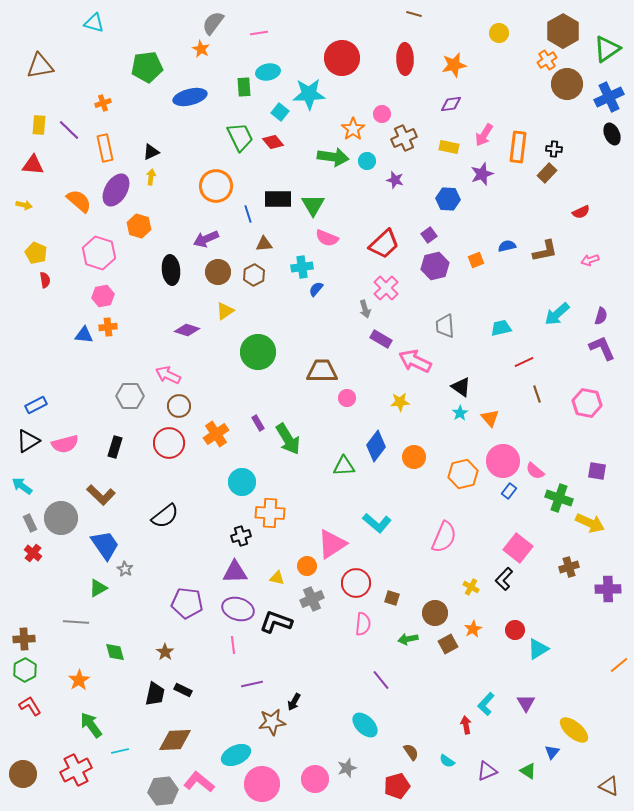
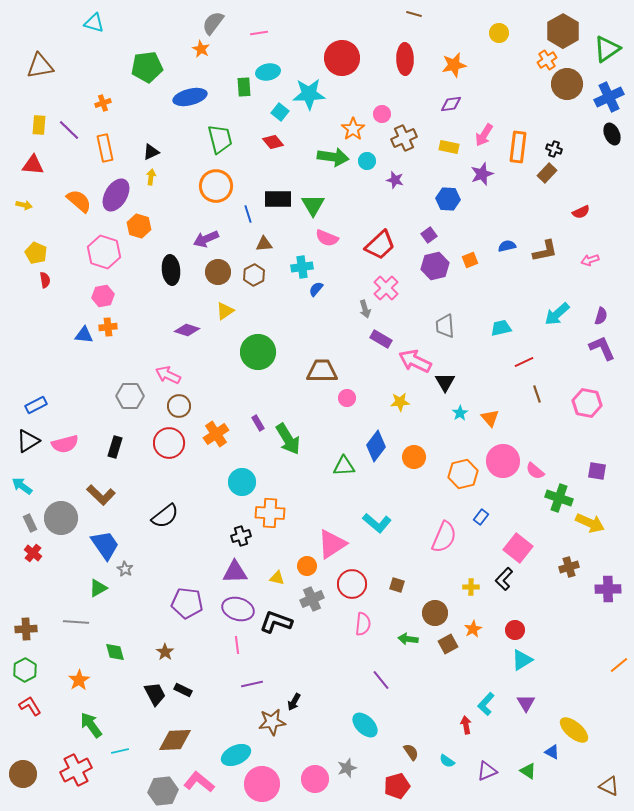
green trapezoid at (240, 137): moved 20 px left, 2 px down; rotated 12 degrees clockwise
black cross at (554, 149): rotated 14 degrees clockwise
purple ellipse at (116, 190): moved 5 px down
red trapezoid at (384, 244): moved 4 px left, 1 px down
pink hexagon at (99, 253): moved 5 px right, 1 px up
orange square at (476, 260): moved 6 px left
black triangle at (461, 387): moved 16 px left, 5 px up; rotated 25 degrees clockwise
blue rectangle at (509, 491): moved 28 px left, 26 px down
red circle at (356, 583): moved 4 px left, 1 px down
yellow cross at (471, 587): rotated 28 degrees counterclockwise
brown square at (392, 598): moved 5 px right, 13 px up
brown cross at (24, 639): moved 2 px right, 10 px up
green arrow at (408, 639): rotated 18 degrees clockwise
pink line at (233, 645): moved 4 px right
cyan triangle at (538, 649): moved 16 px left, 11 px down
black trapezoid at (155, 694): rotated 40 degrees counterclockwise
blue triangle at (552, 752): rotated 42 degrees counterclockwise
